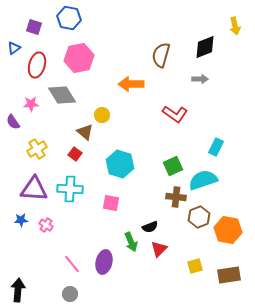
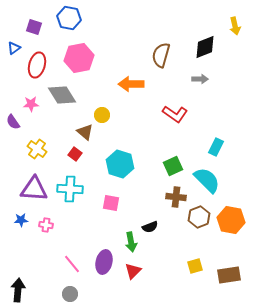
yellow cross: rotated 24 degrees counterclockwise
cyan semicircle: moved 4 px right; rotated 64 degrees clockwise
pink cross: rotated 24 degrees counterclockwise
orange hexagon: moved 3 px right, 10 px up
green arrow: rotated 12 degrees clockwise
red triangle: moved 26 px left, 22 px down
